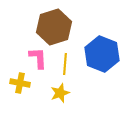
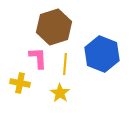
yellow star: rotated 18 degrees counterclockwise
